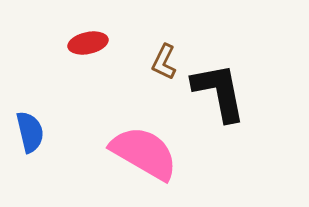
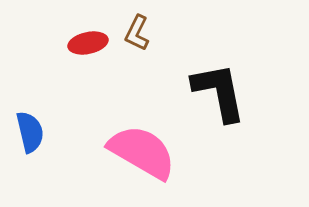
brown L-shape: moved 27 px left, 29 px up
pink semicircle: moved 2 px left, 1 px up
